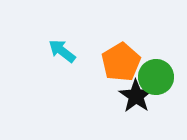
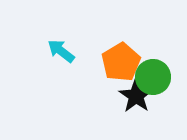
cyan arrow: moved 1 px left
green circle: moved 3 px left
